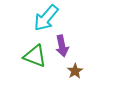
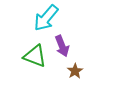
purple arrow: rotated 10 degrees counterclockwise
